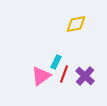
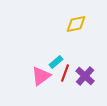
cyan rectangle: rotated 24 degrees clockwise
red line: moved 1 px right, 1 px up
